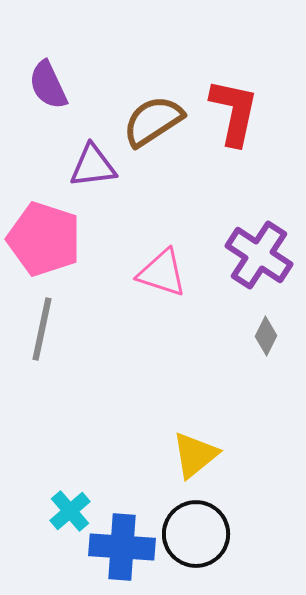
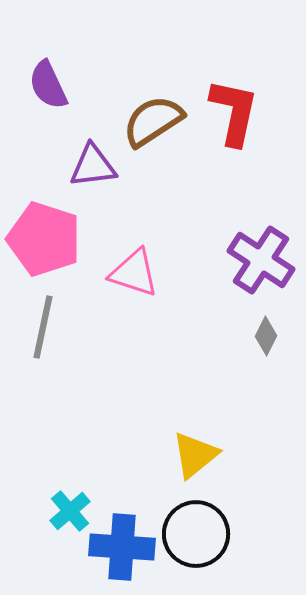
purple cross: moved 2 px right, 5 px down
pink triangle: moved 28 px left
gray line: moved 1 px right, 2 px up
